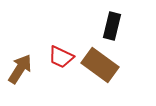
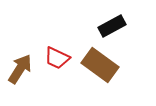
black rectangle: rotated 48 degrees clockwise
red trapezoid: moved 4 px left, 1 px down
